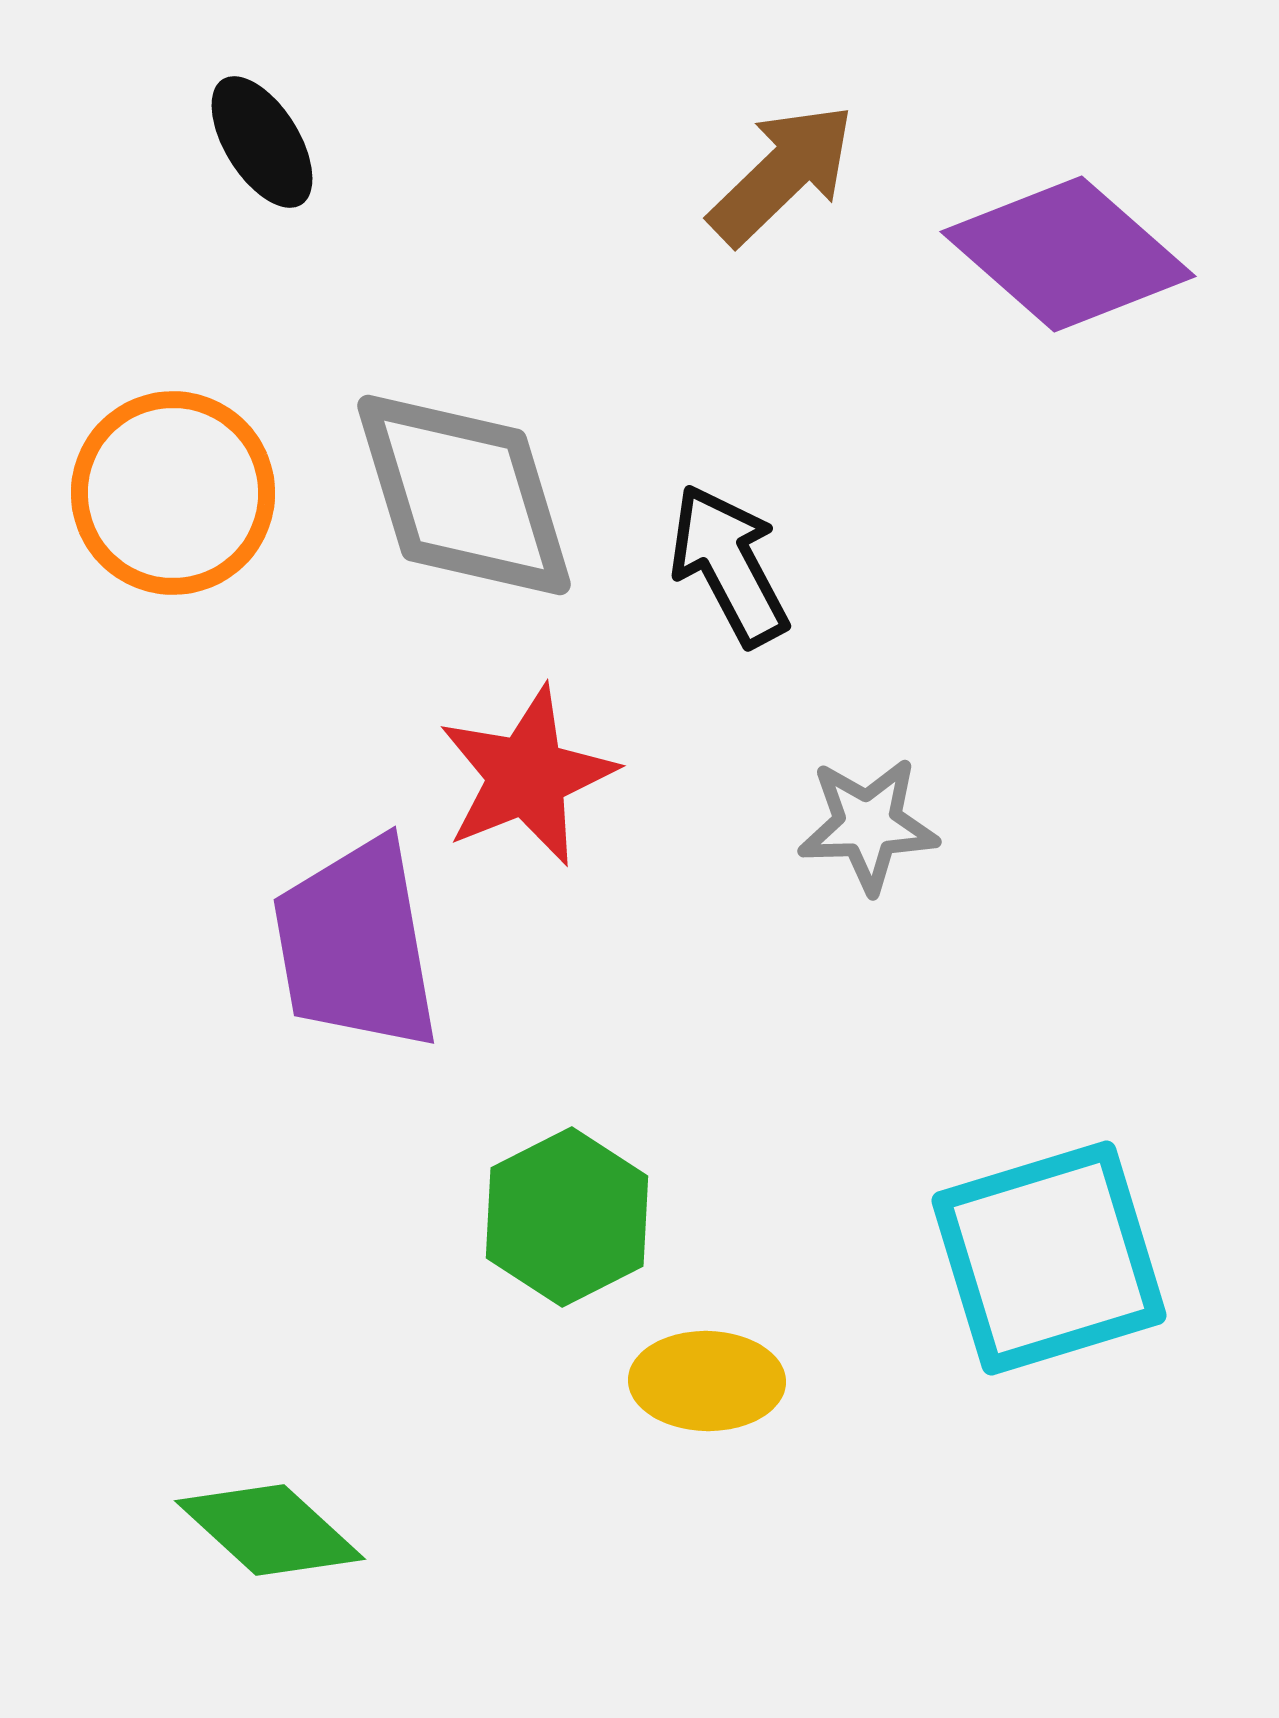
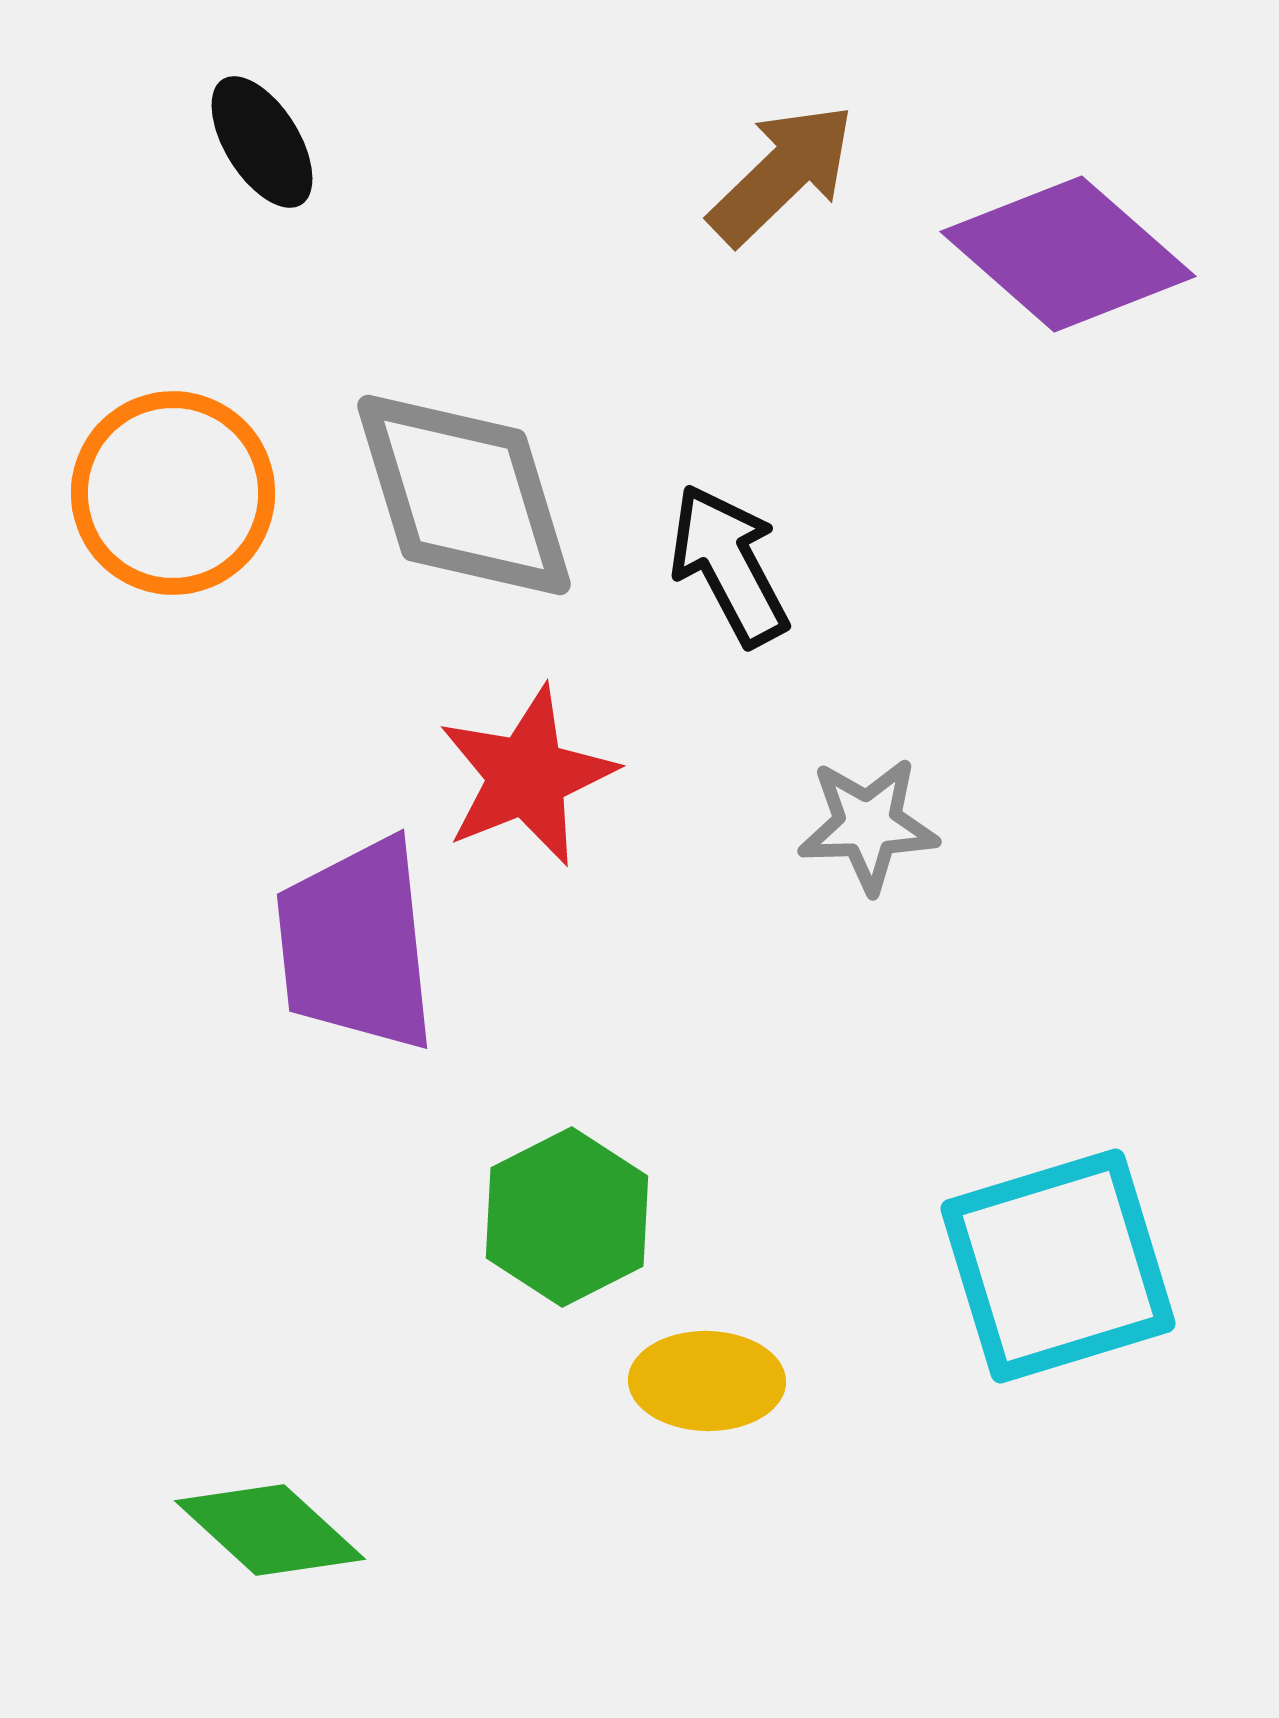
purple trapezoid: rotated 4 degrees clockwise
cyan square: moved 9 px right, 8 px down
